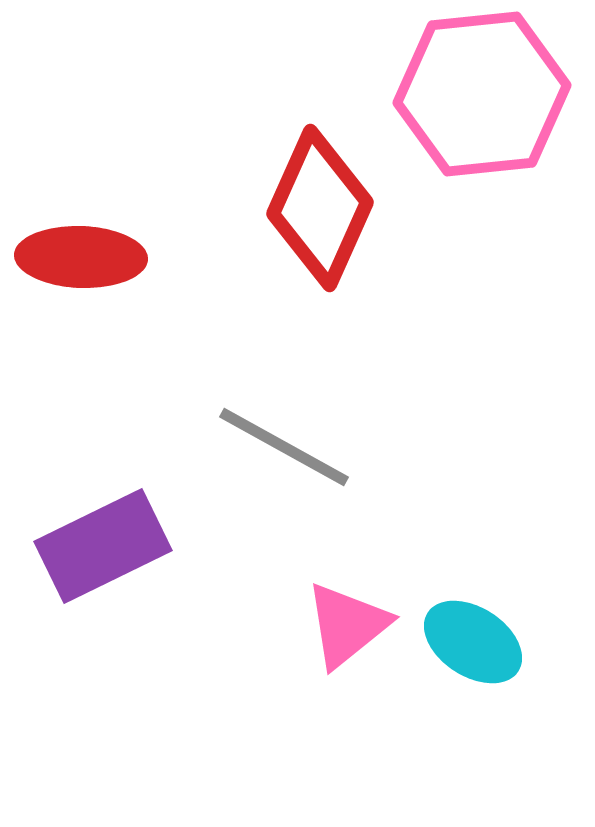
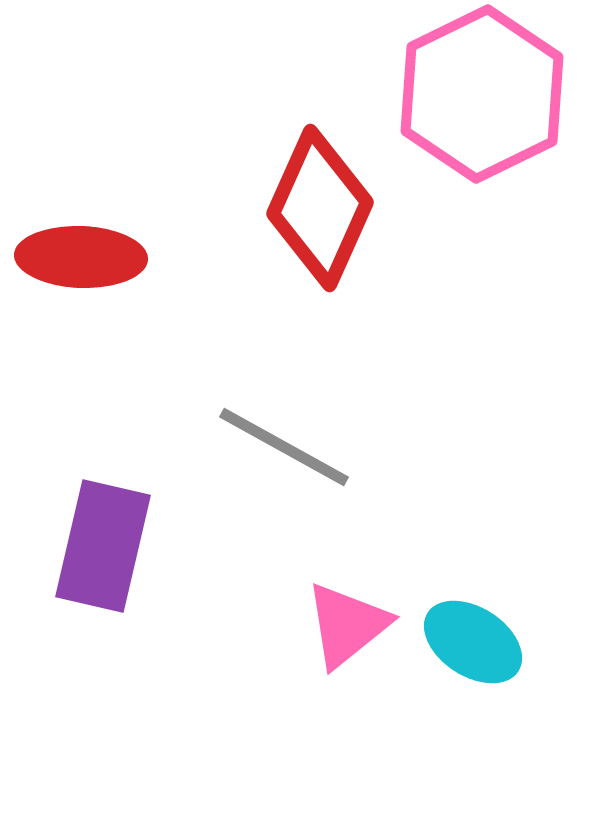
pink hexagon: rotated 20 degrees counterclockwise
purple rectangle: rotated 51 degrees counterclockwise
